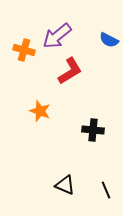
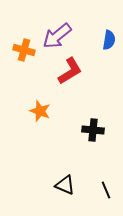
blue semicircle: rotated 108 degrees counterclockwise
